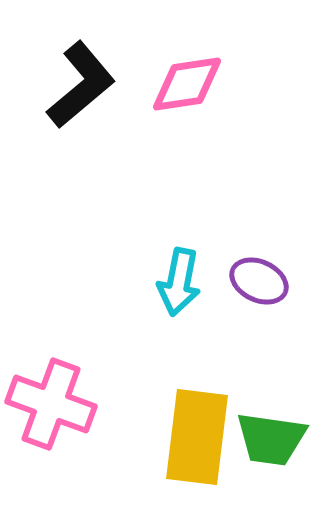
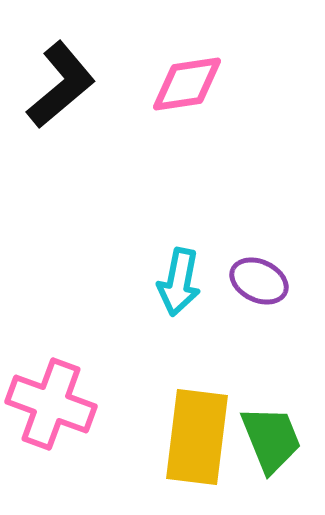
black L-shape: moved 20 px left
green trapezoid: rotated 120 degrees counterclockwise
